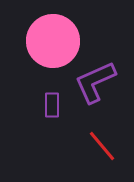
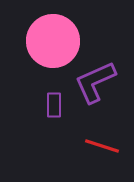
purple rectangle: moved 2 px right
red line: rotated 32 degrees counterclockwise
